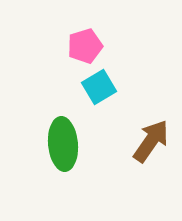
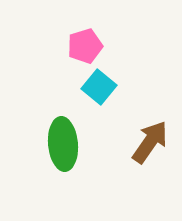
cyan square: rotated 20 degrees counterclockwise
brown arrow: moved 1 px left, 1 px down
